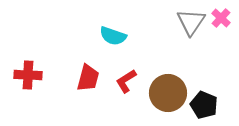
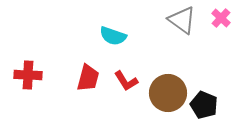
gray triangle: moved 9 px left, 2 px up; rotated 28 degrees counterclockwise
red L-shape: rotated 90 degrees counterclockwise
